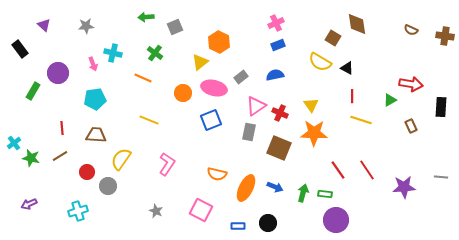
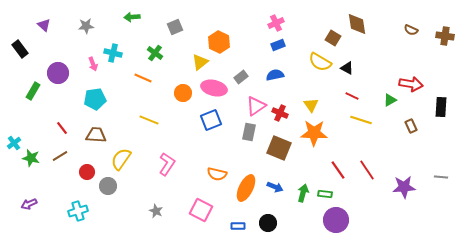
green arrow at (146, 17): moved 14 px left
red line at (352, 96): rotated 64 degrees counterclockwise
red line at (62, 128): rotated 32 degrees counterclockwise
